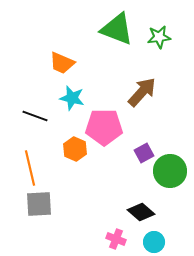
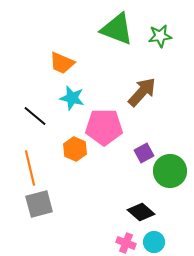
green star: moved 1 px right, 1 px up
black line: rotated 20 degrees clockwise
gray square: rotated 12 degrees counterclockwise
pink cross: moved 10 px right, 4 px down
